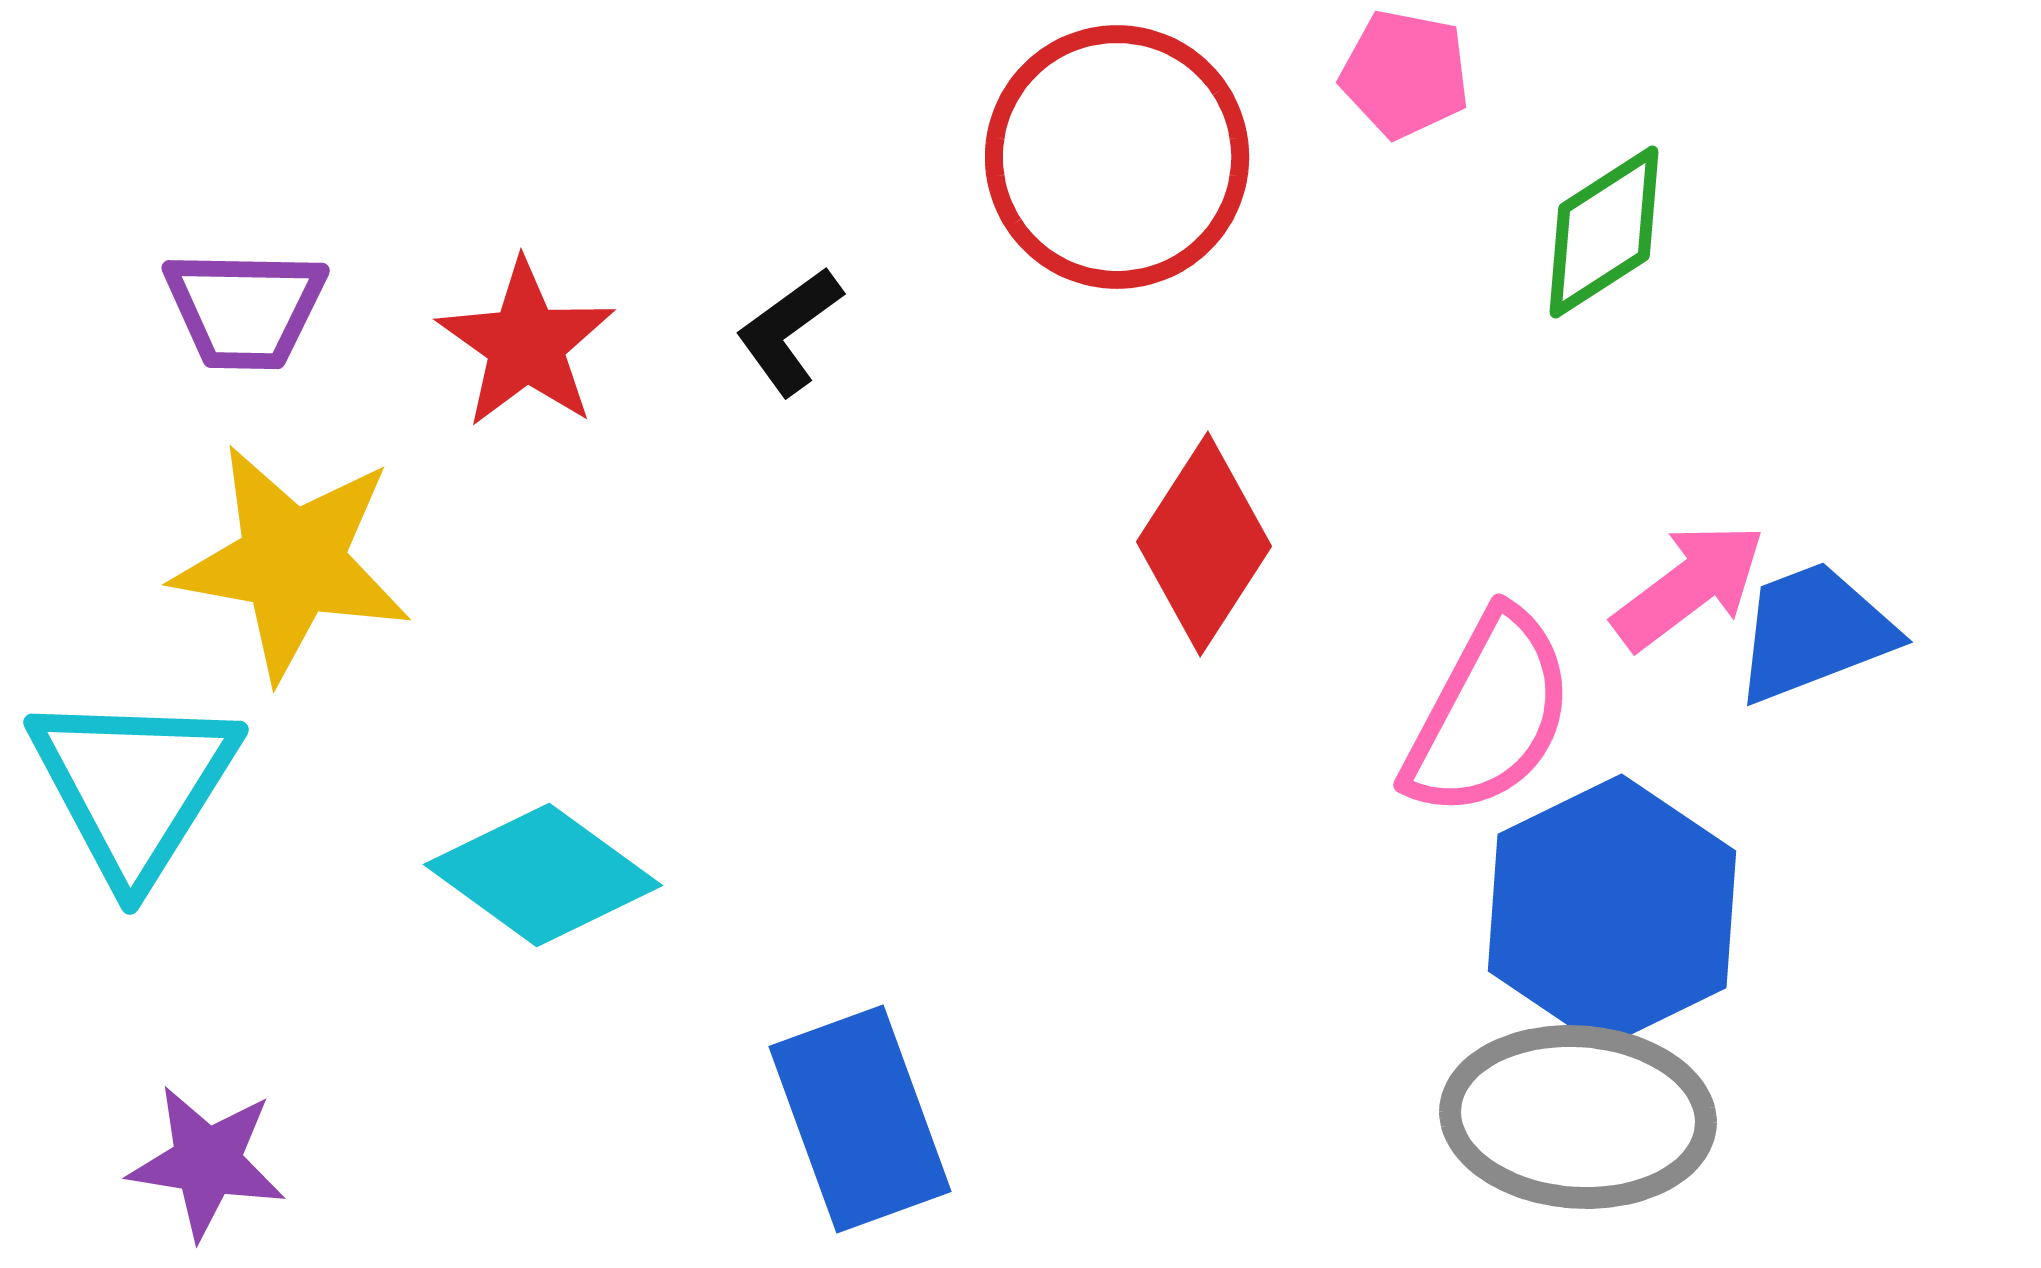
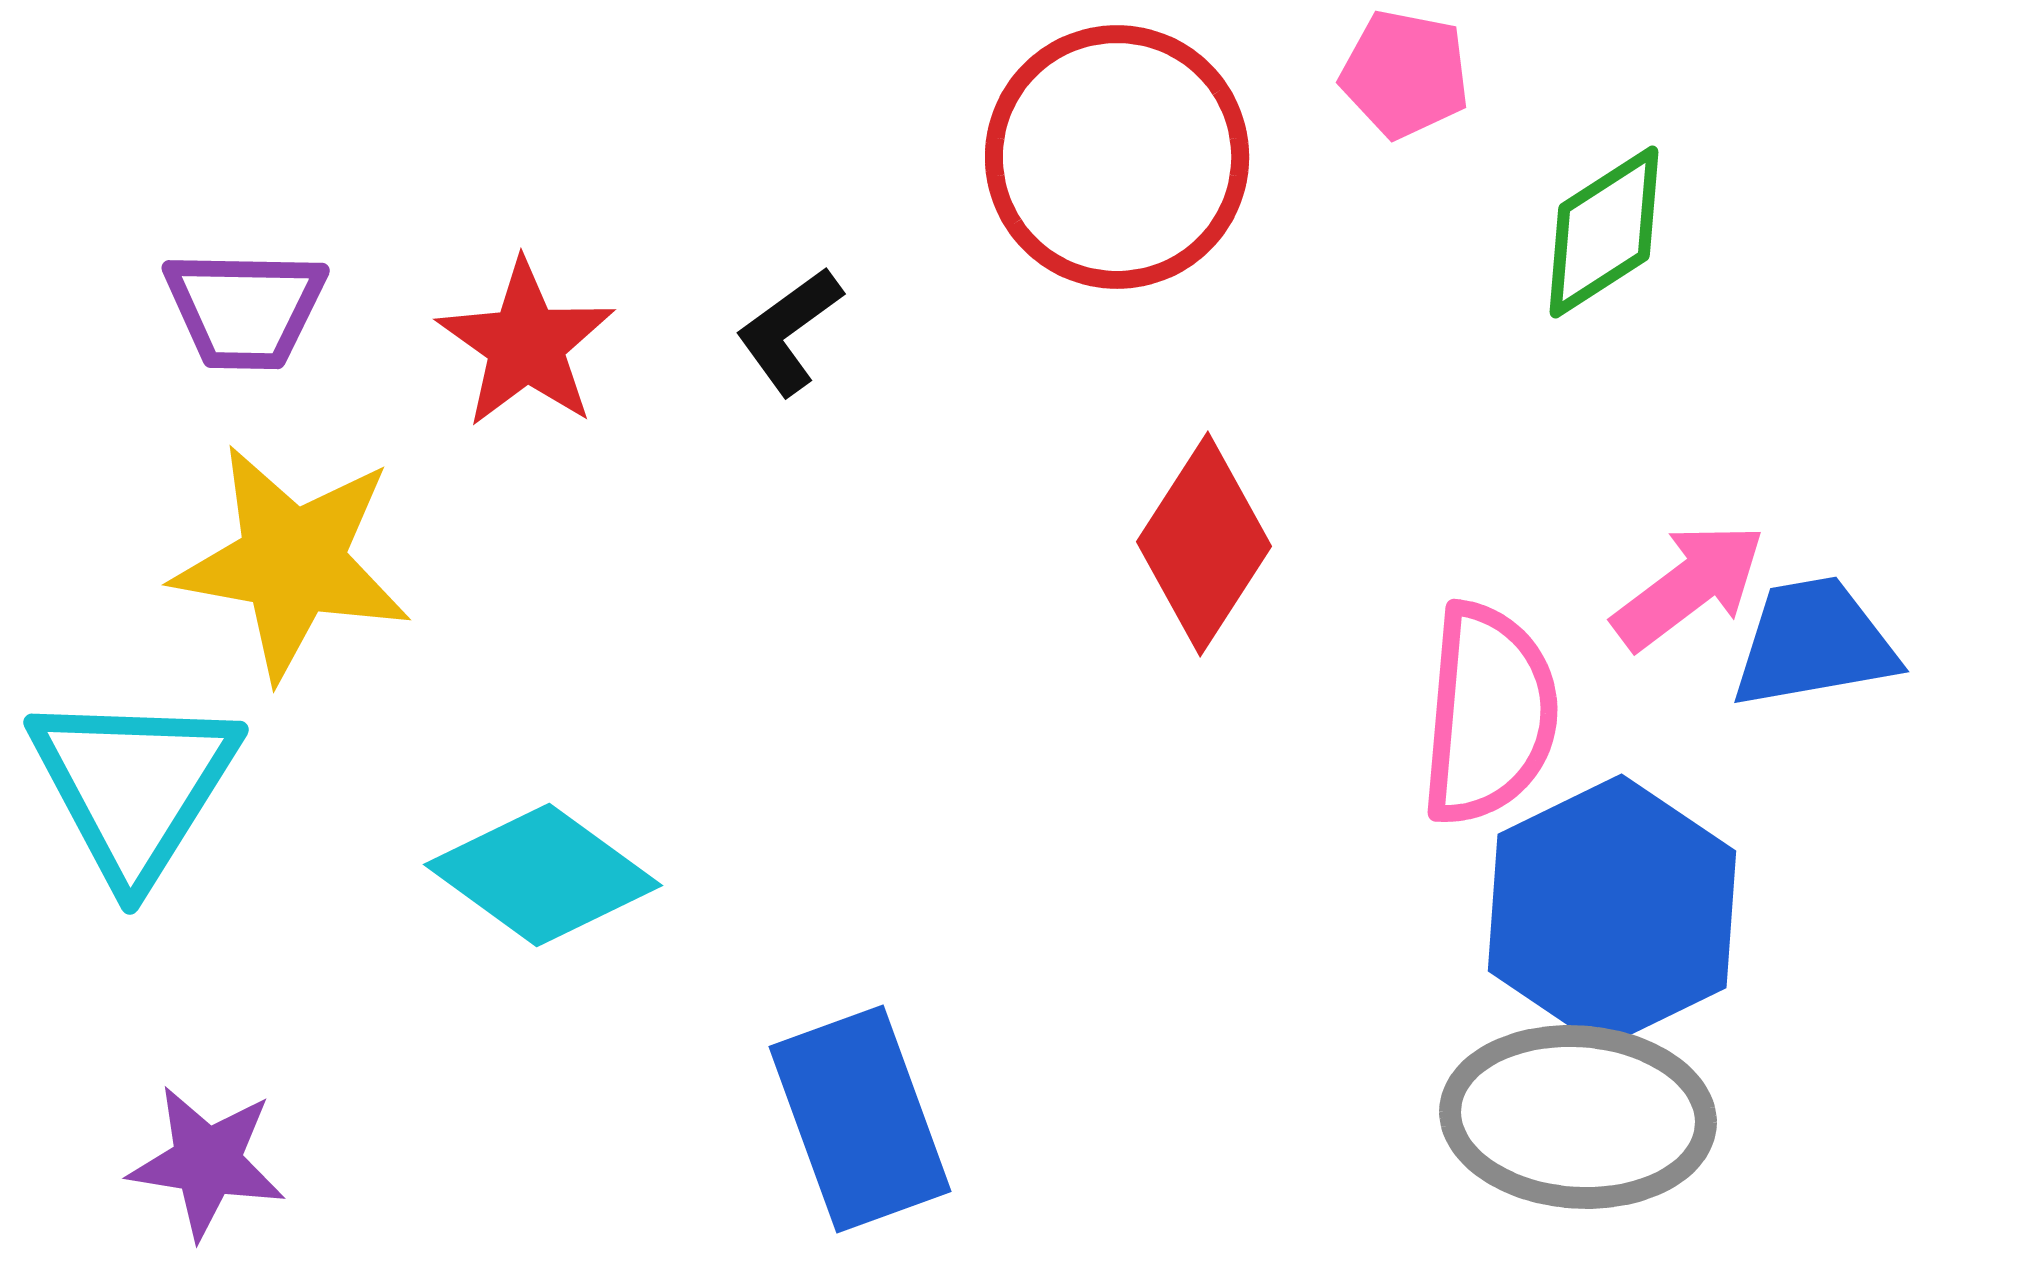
blue trapezoid: moved 11 px down; rotated 11 degrees clockwise
pink semicircle: rotated 23 degrees counterclockwise
